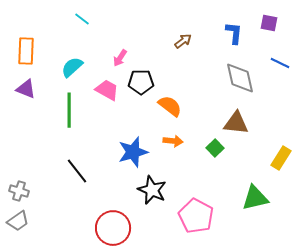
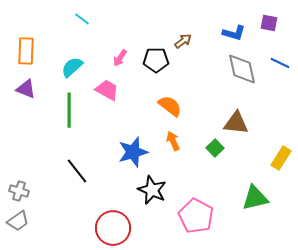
blue L-shape: rotated 100 degrees clockwise
gray diamond: moved 2 px right, 9 px up
black pentagon: moved 15 px right, 22 px up
orange arrow: rotated 120 degrees counterclockwise
